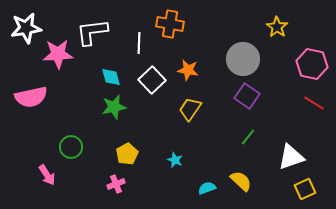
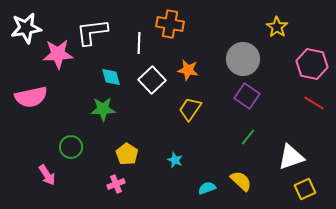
green star: moved 11 px left, 2 px down; rotated 10 degrees clockwise
yellow pentagon: rotated 10 degrees counterclockwise
